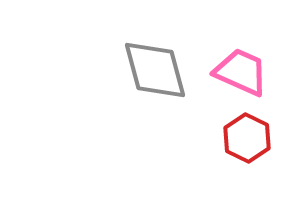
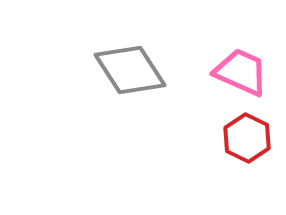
gray diamond: moved 25 px left; rotated 18 degrees counterclockwise
